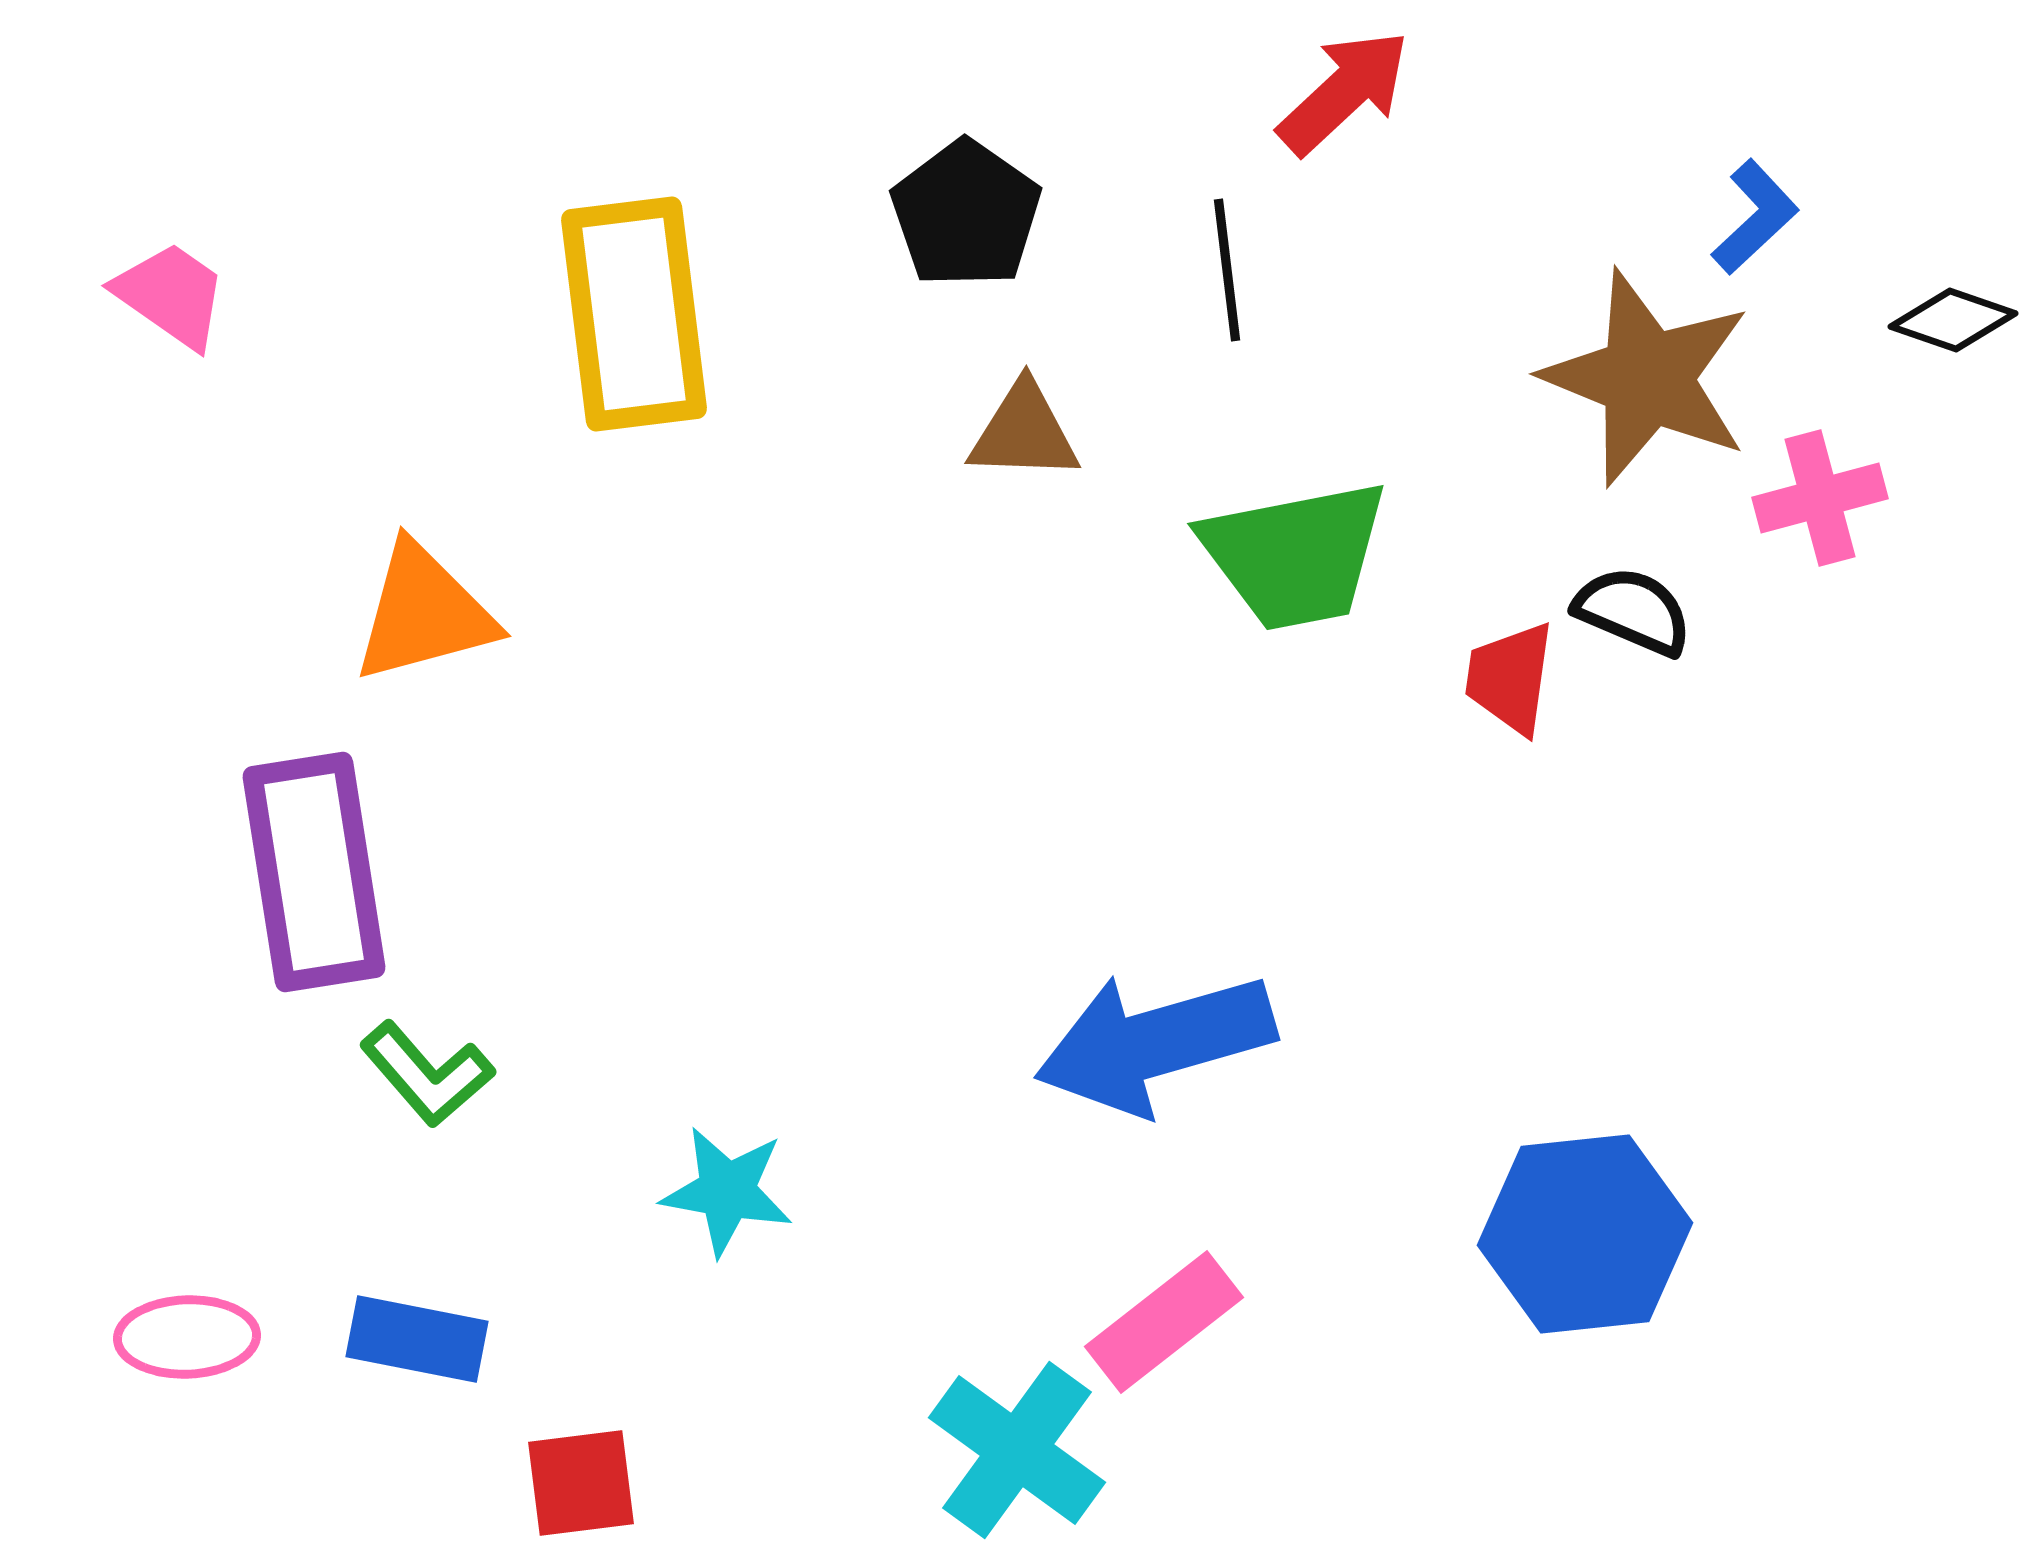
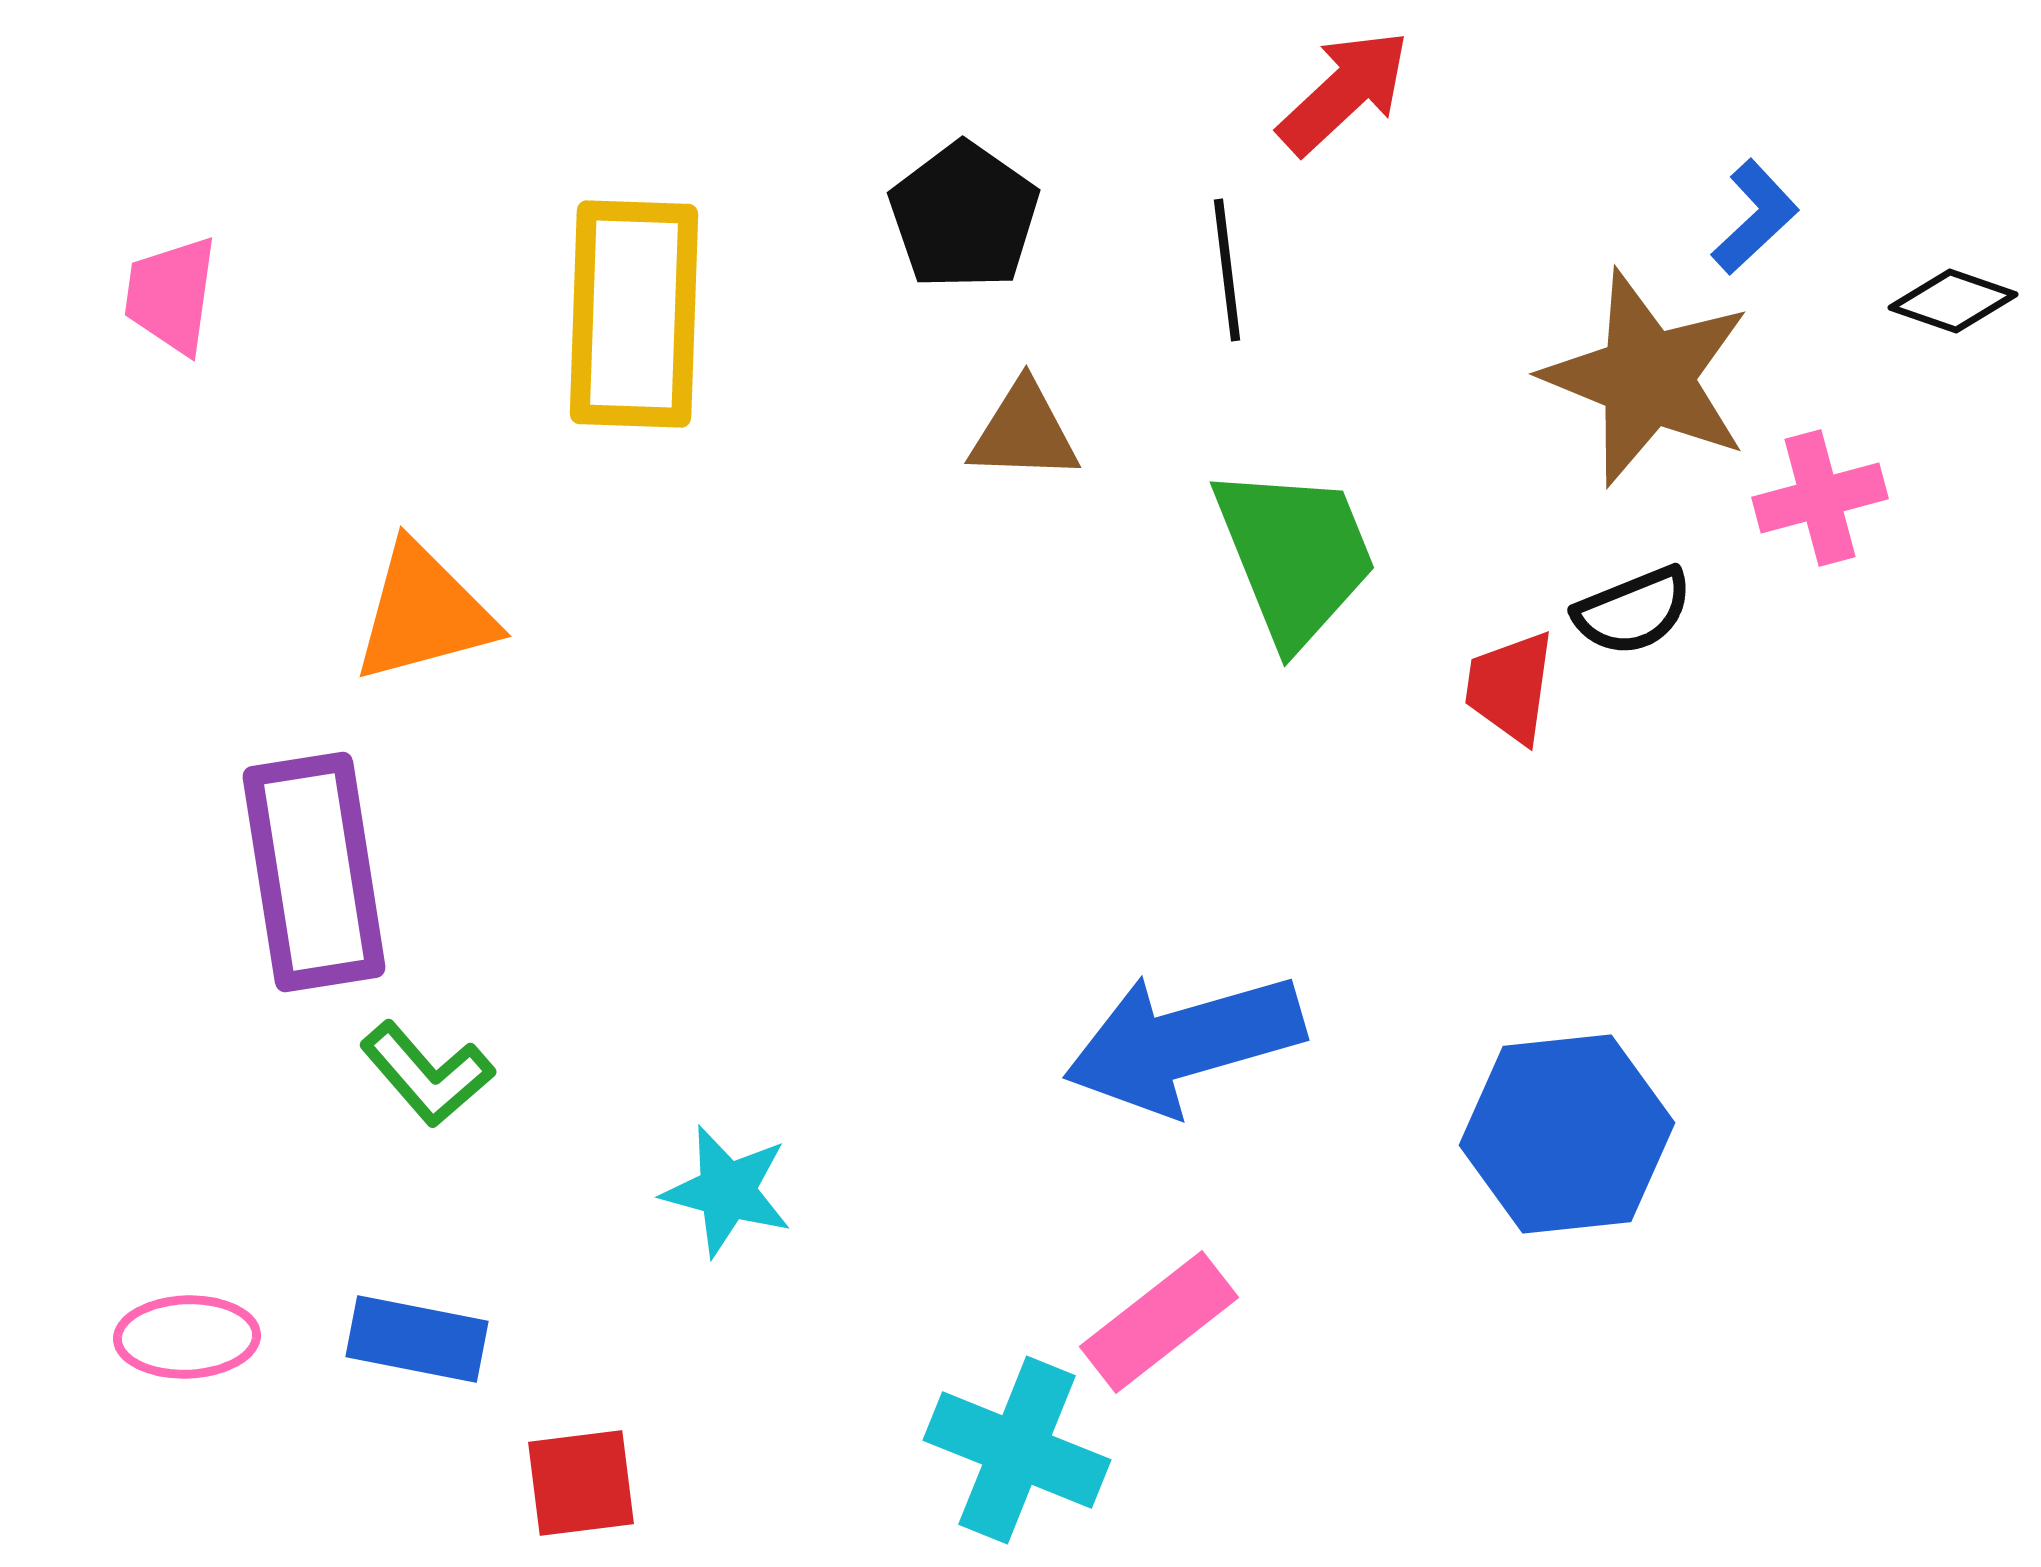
black pentagon: moved 2 px left, 2 px down
pink trapezoid: rotated 117 degrees counterclockwise
yellow rectangle: rotated 9 degrees clockwise
black diamond: moved 19 px up
green trapezoid: rotated 101 degrees counterclockwise
black semicircle: rotated 135 degrees clockwise
red trapezoid: moved 9 px down
blue arrow: moved 29 px right
cyan star: rotated 5 degrees clockwise
blue hexagon: moved 18 px left, 100 px up
pink rectangle: moved 5 px left
cyan cross: rotated 14 degrees counterclockwise
